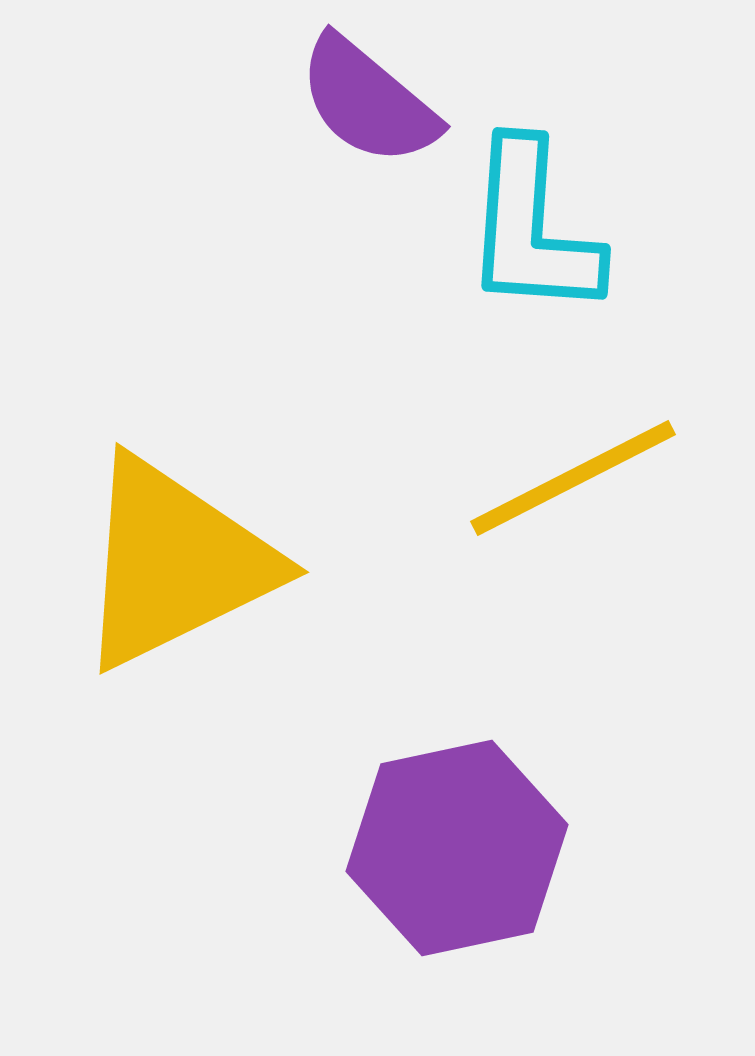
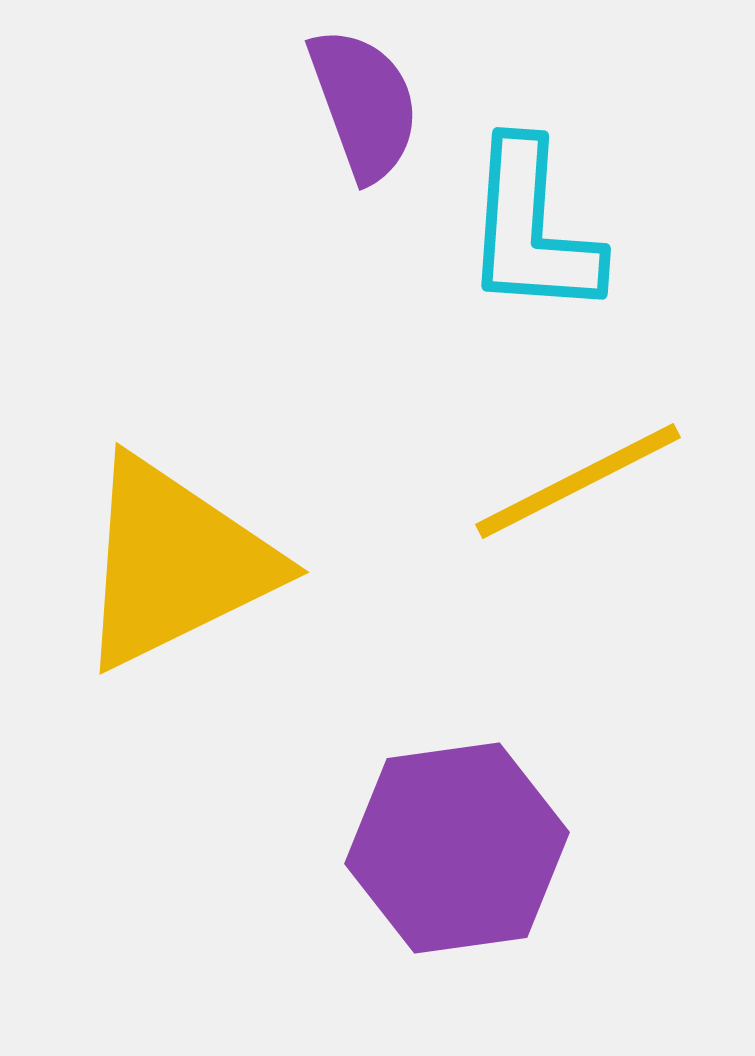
purple semicircle: moved 4 px left, 3 px down; rotated 150 degrees counterclockwise
yellow line: moved 5 px right, 3 px down
purple hexagon: rotated 4 degrees clockwise
